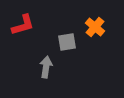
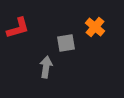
red L-shape: moved 5 px left, 3 px down
gray square: moved 1 px left, 1 px down
